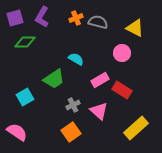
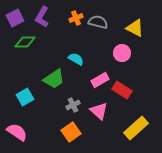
purple square: rotated 12 degrees counterclockwise
